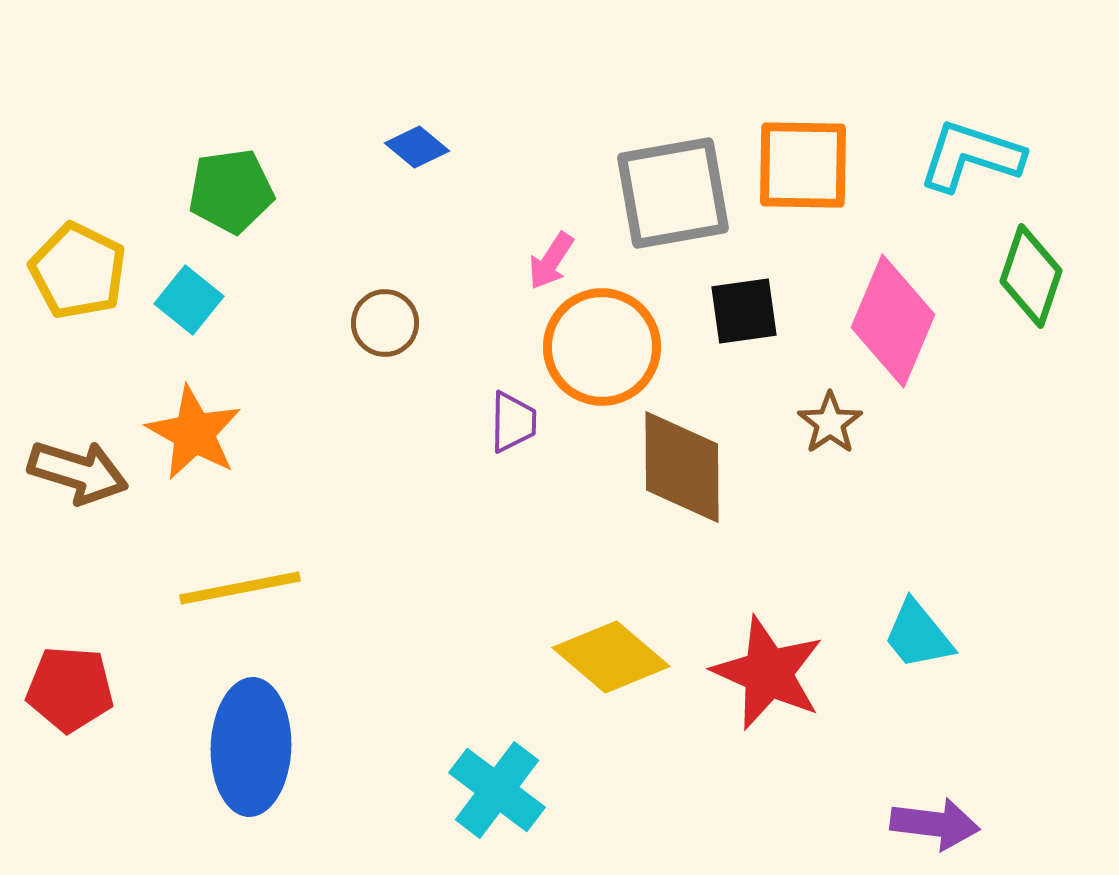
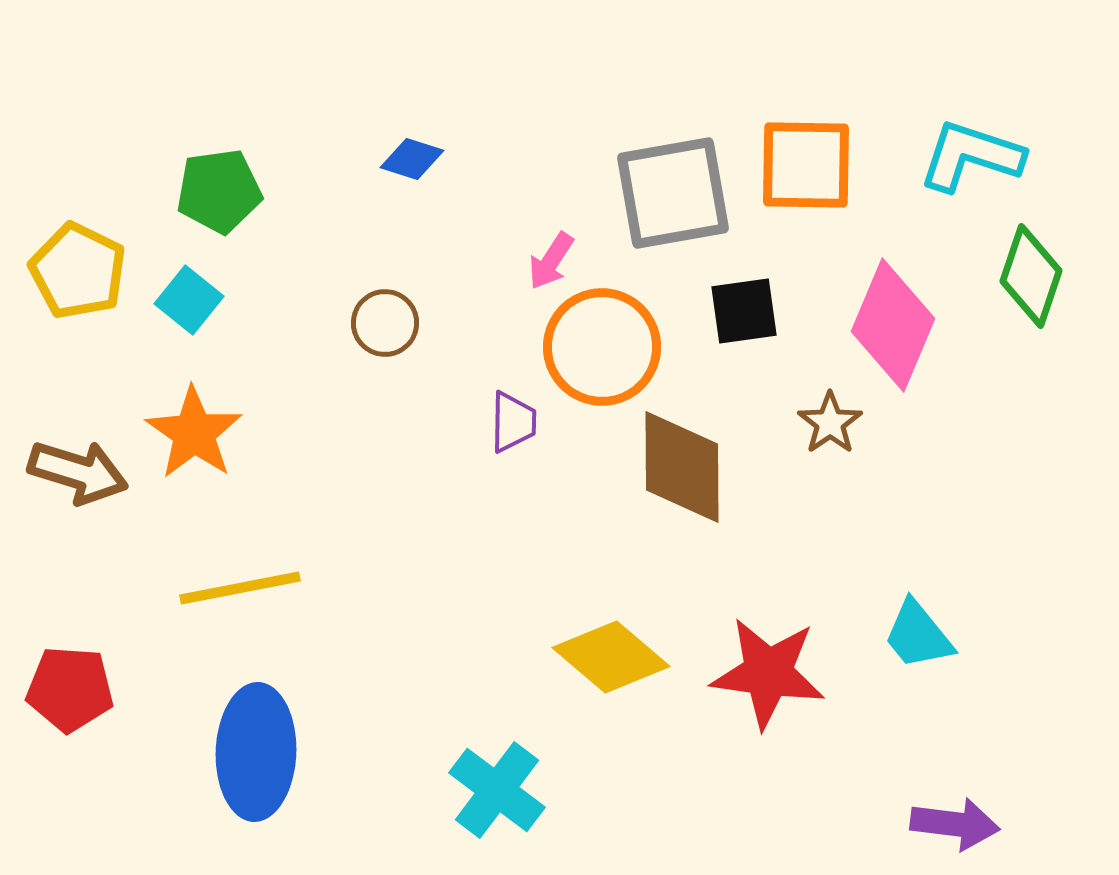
blue diamond: moved 5 px left, 12 px down; rotated 22 degrees counterclockwise
orange square: moved 3 px right
green pentagon: moved 12 px left
pink diamond: moved 4 px down
orange star: rotated 6 degrees clockwise
red star: rotated 16 degrees counterclockwise
blue ellipse: moved 5 px right, 5 px down
purple arrow: moved 20 px right
